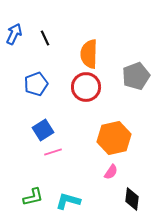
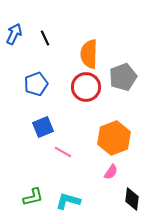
gray pentagon: moved 13 px left, 1 px down
blue square: moved 3 px up; rotated 10 degrees clockwise
orange hexagon: rotated 8 degrees counterclockwise
pink line: moved 10 px right; rotated 48 degrees clockwise
